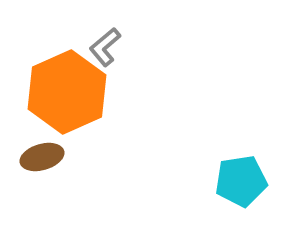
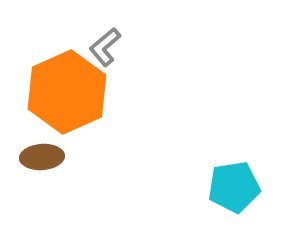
brown ellipse: rotated 12 degrees clockwise
cyan pentagon: moved 7 px left, 6 px down
